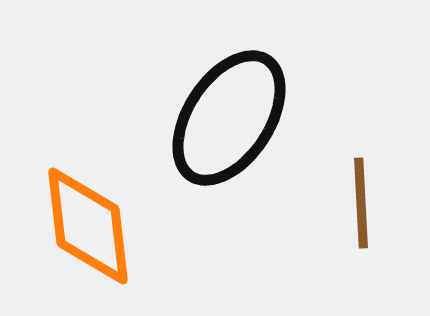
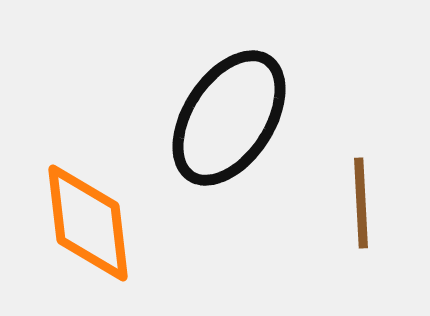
orange diamond: moved 3 px up
